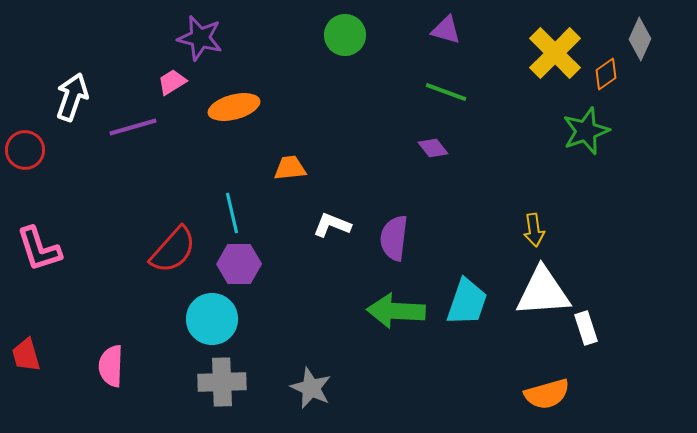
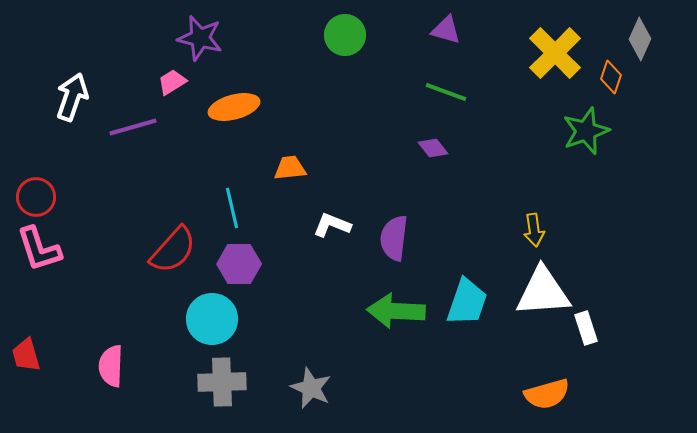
orange diamond: moved 5 px right, 3 px down; rotated 36 degrees counterclockwise
red circle: moved 11 px right, 47 px down
cyan line: moved 5 px up
